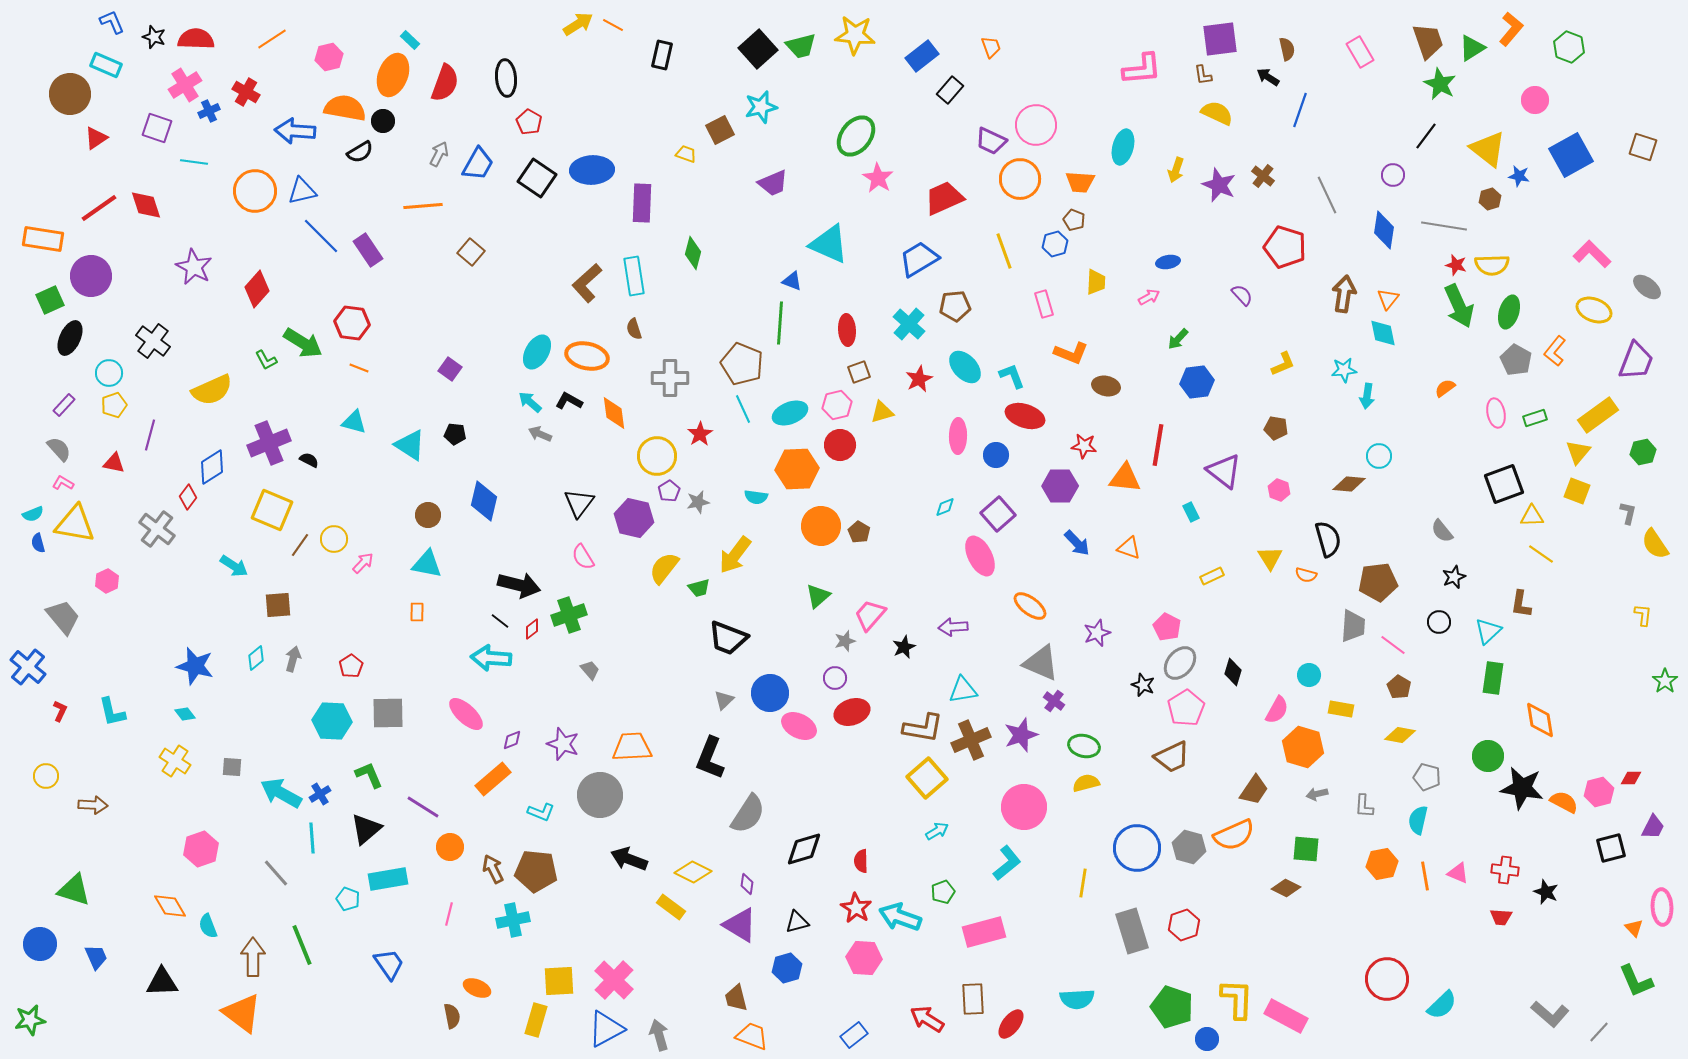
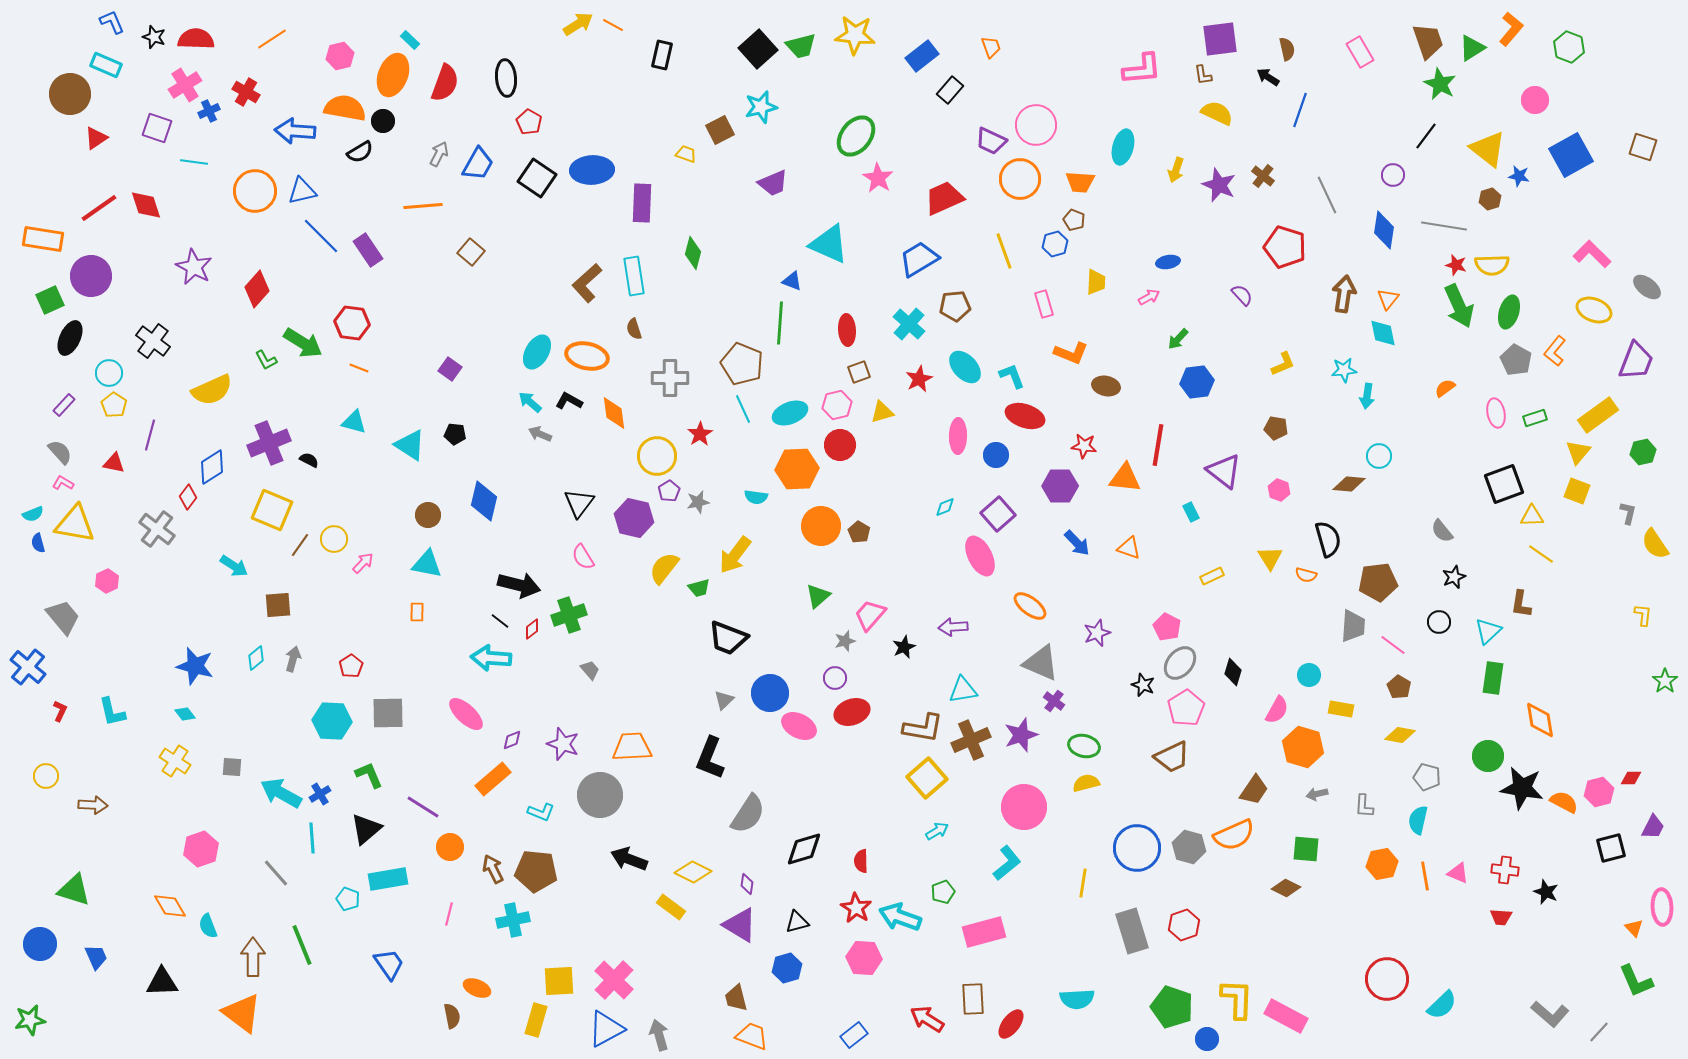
pink hexagon at (329, 57): moved 11 px right, 1 px up
yellow pentagon at (114, 405): rotated 20 degrees counterclockwise
gray semicircle at (59, 449): moved 1 px right, 3 px down
